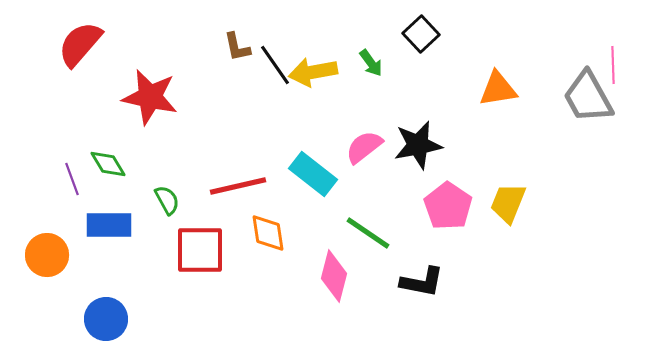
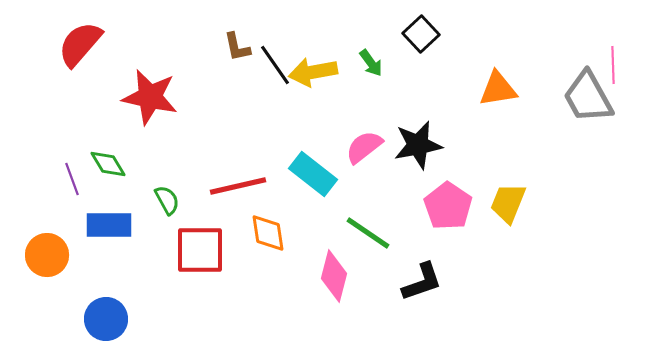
black L-shape: rotated 30 degrees counterclockwise
